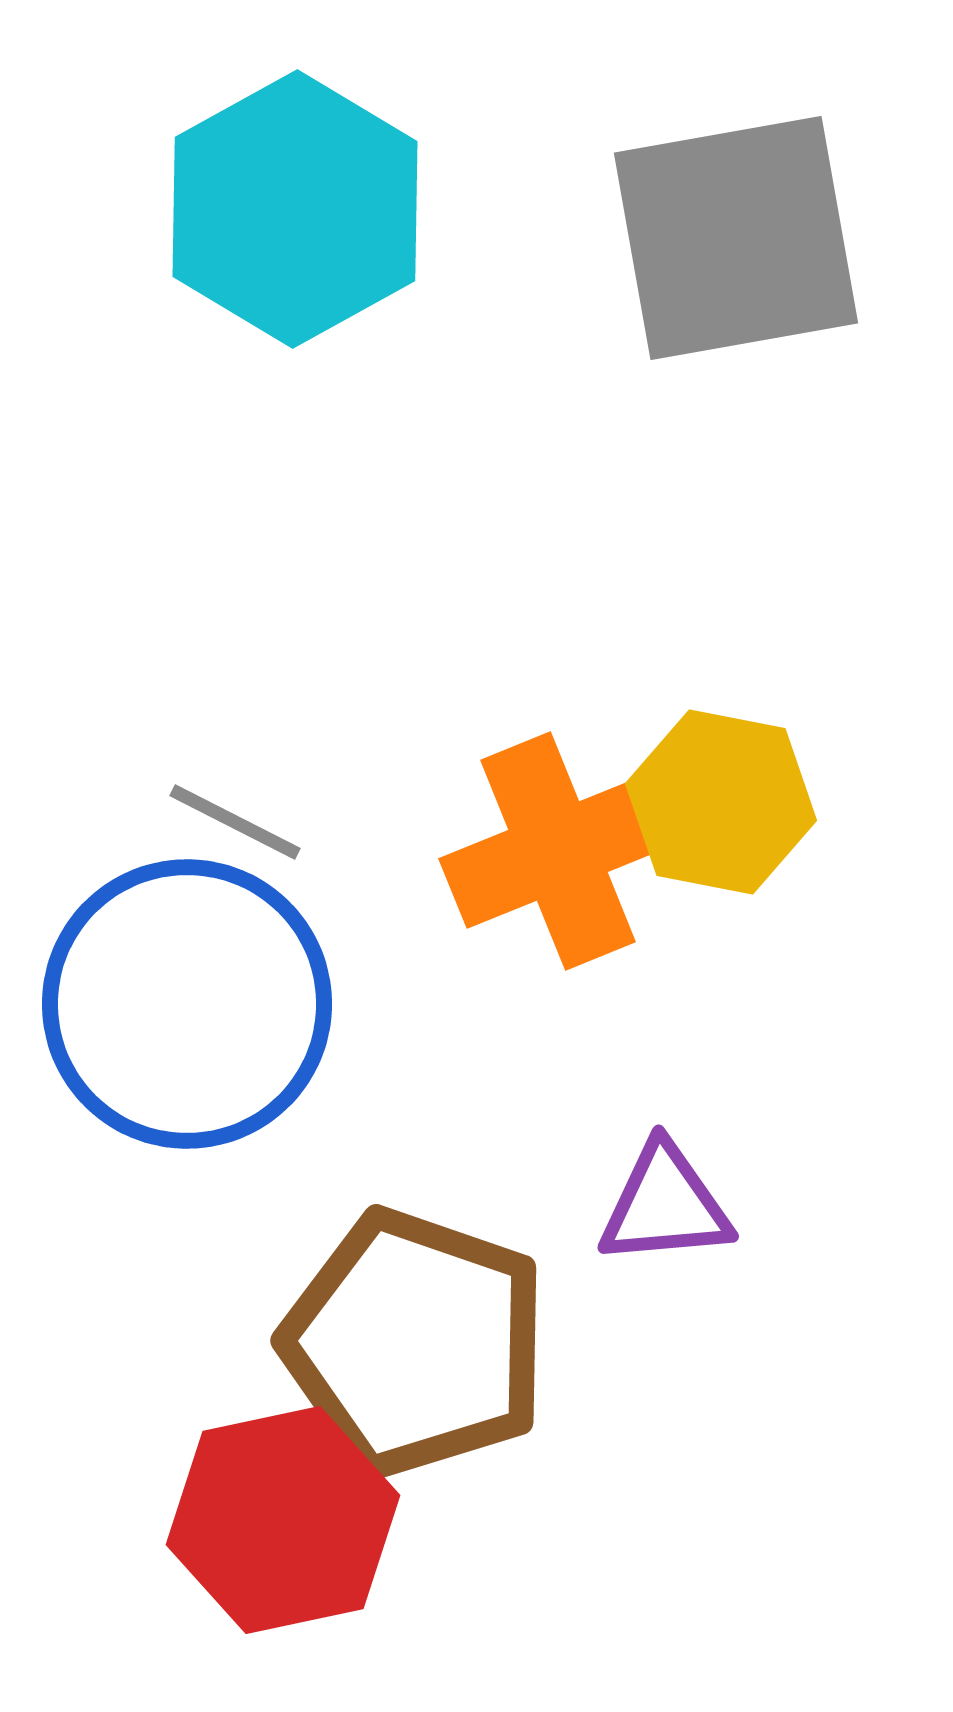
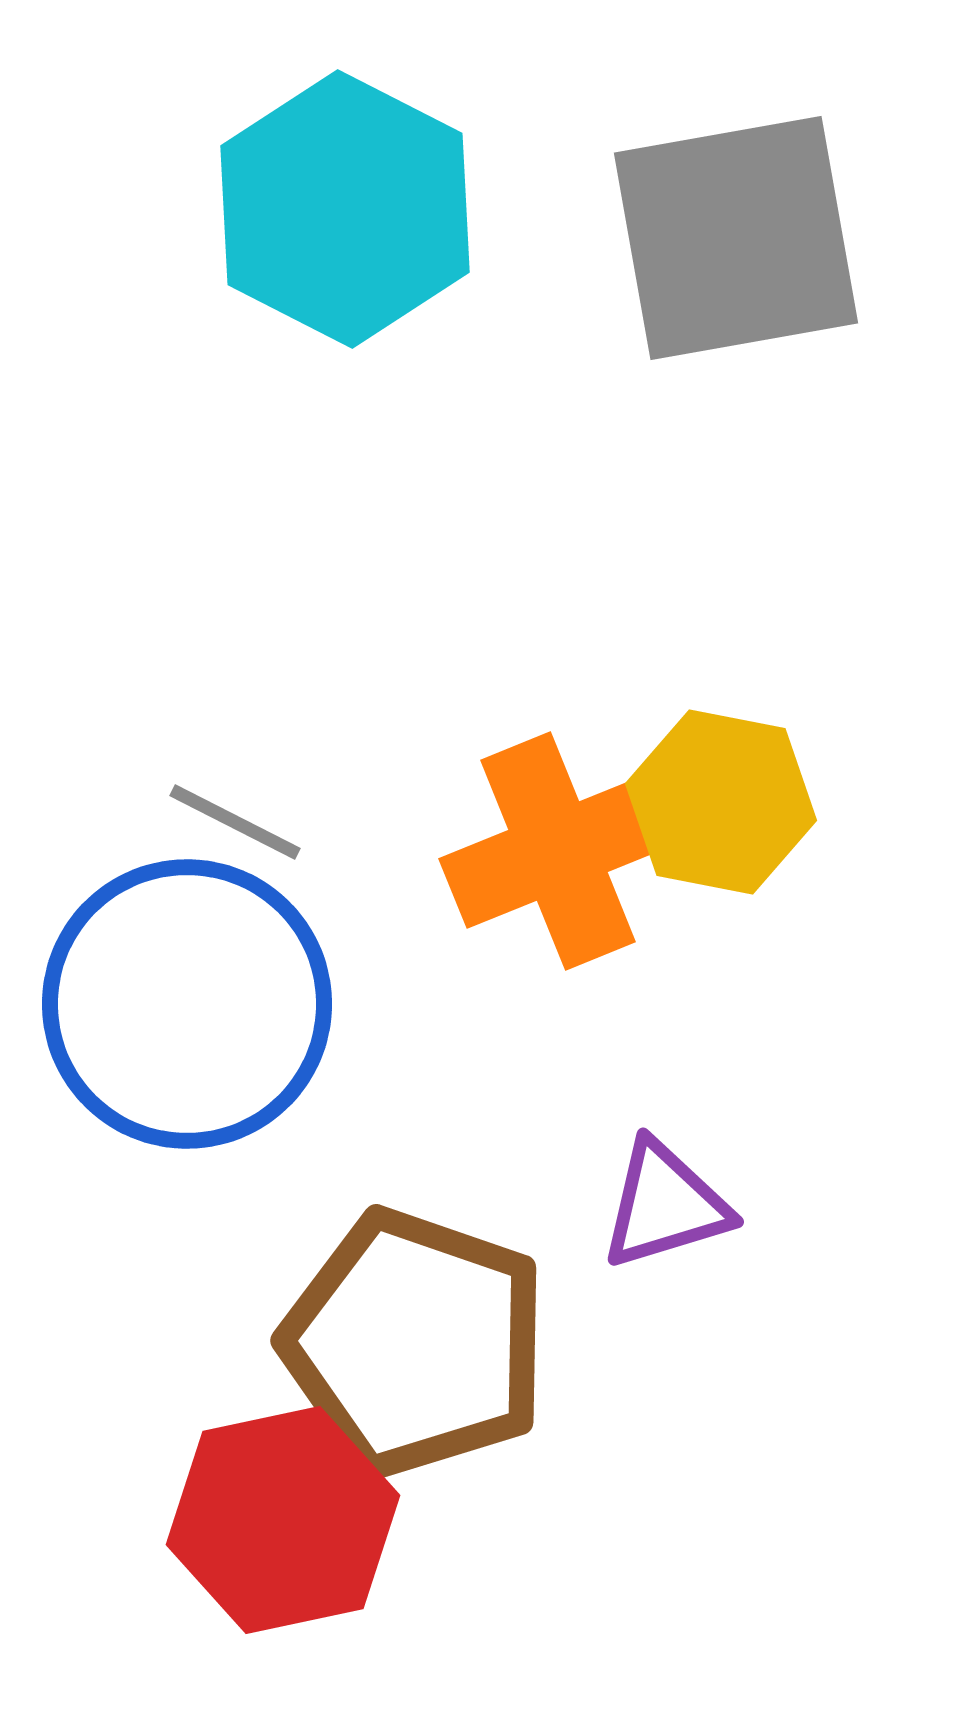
cyan hexagon: moved 50 px right; rotated 4 degrees counterclockwise
purple triangle: rotated 12 degrees counterclockwise
